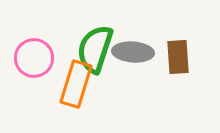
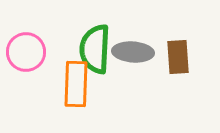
green semicircle: rotated 15 degrees counterclockwise
pink circle: moved 8 px left, 6 px up
orange rectangle: rotated 15 degrees counterclockwise
